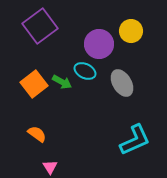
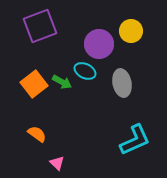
purple square: rotated 16 degrees clockwise
gray ellipse: rotated 20 degrees clockwise
pink triangle: moved 7 px right, 4 px up; rotated 14 degrees counterclockwise
